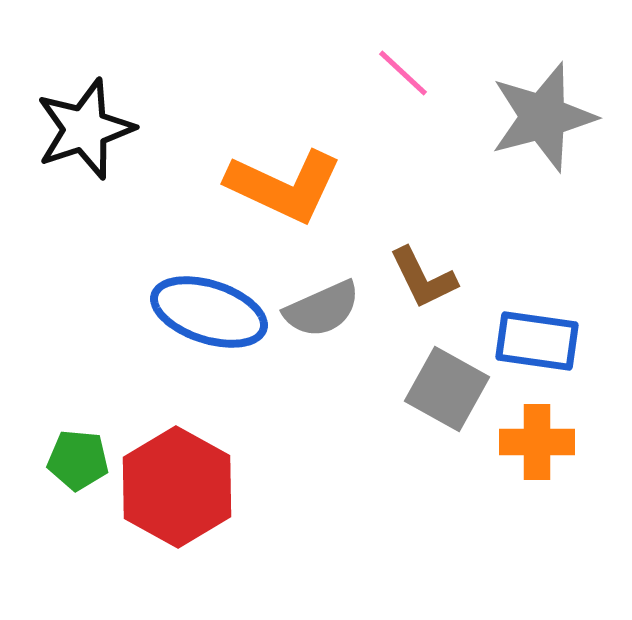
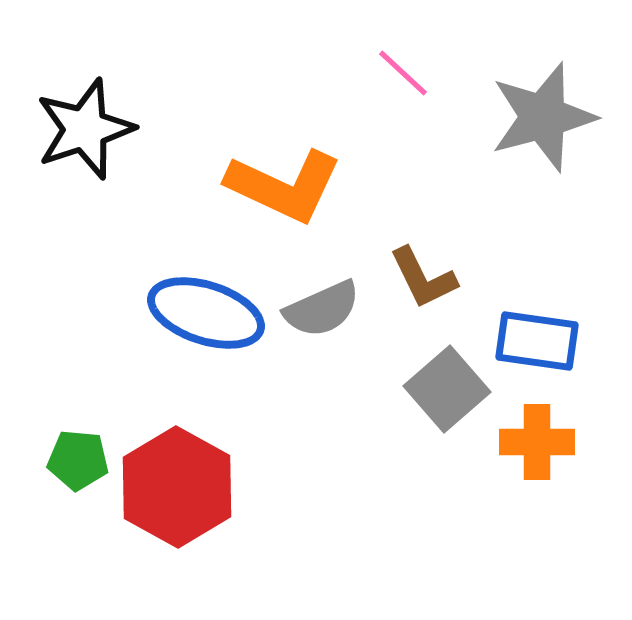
blue ellipse: moved 3 px left, 1 px down
gray square: rotated 20 degrees clockwise
